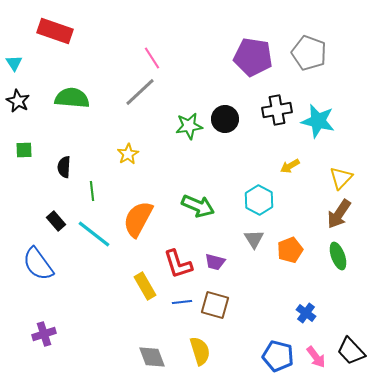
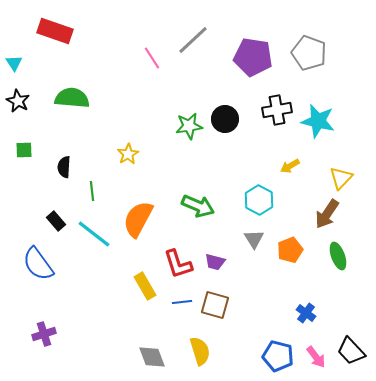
gray line: moved 53 px right, 52 px up
brown arrow: moved 12 px left
